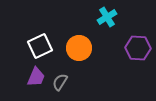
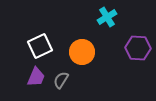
orange circle: moved 3 px right, 4 px down
gray semicircle: moved 1 px right, 2 px up
